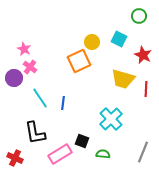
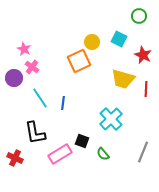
pink cross: moved 2 px right
green semicircle: rotated 136 degrees counterclockwise
